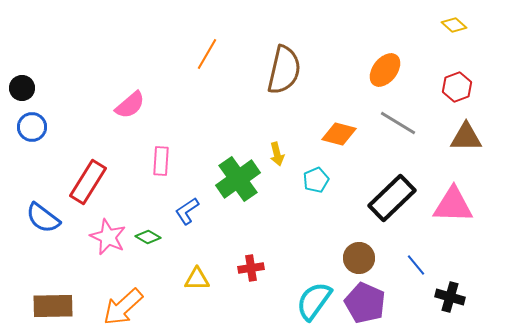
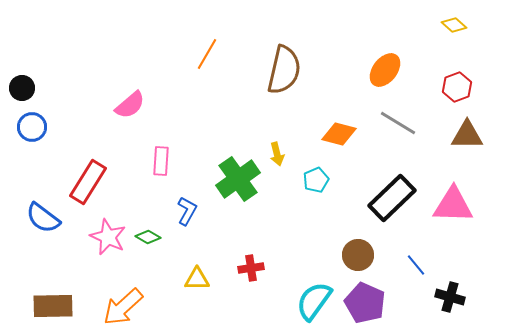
brown triangle: moved 1 px right, 2 px up
blue L-shape: rotated 152 degrees clockwise
brown circle: moved 1 px left, 3 px up
